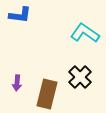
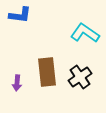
black cross: rotated 10 degrees clockwise
brown rectangle: moved 22 px up; rotated 20 degrees counterclockwise
